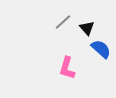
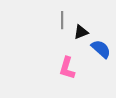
gray line: moved 1 px left, 2 px up; rotated 48 degrees counterclockwise
black triangle: moved 6 px left, 4 px down; rotated 49 degrees clockwise
